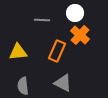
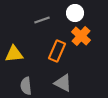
gray line: rotated 21 degrees counterclockwise
orange cross: moved 1 px right, 1 px down
yellow triangle: moved 4 px left, 2 px down
gray semicircle: moved 3 px right
